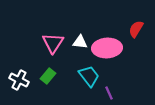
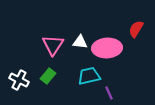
pink triangle: moved 2 px down
cyan trapezoid: rotated 65 degrees counterclockwise
